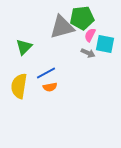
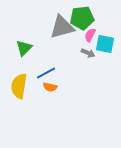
green triangle: moved 1 px down
orange semicircle: rotated 24 degrees clockwise
